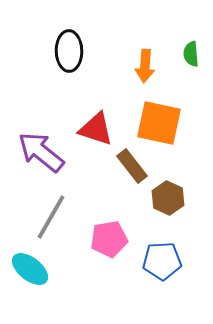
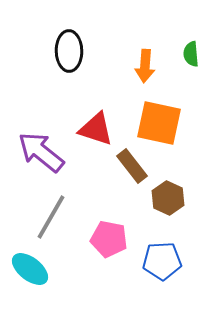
pink pentagon: rotated 21 degrees clockwise
